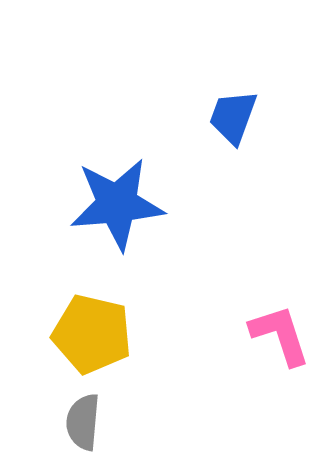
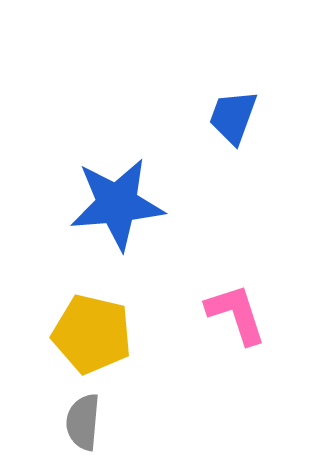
pink L-shape: moved 44 px left, 21 px up
